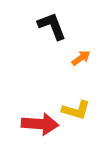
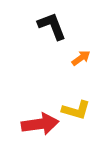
red arrow: rotated 12 degrees counterclockwise
